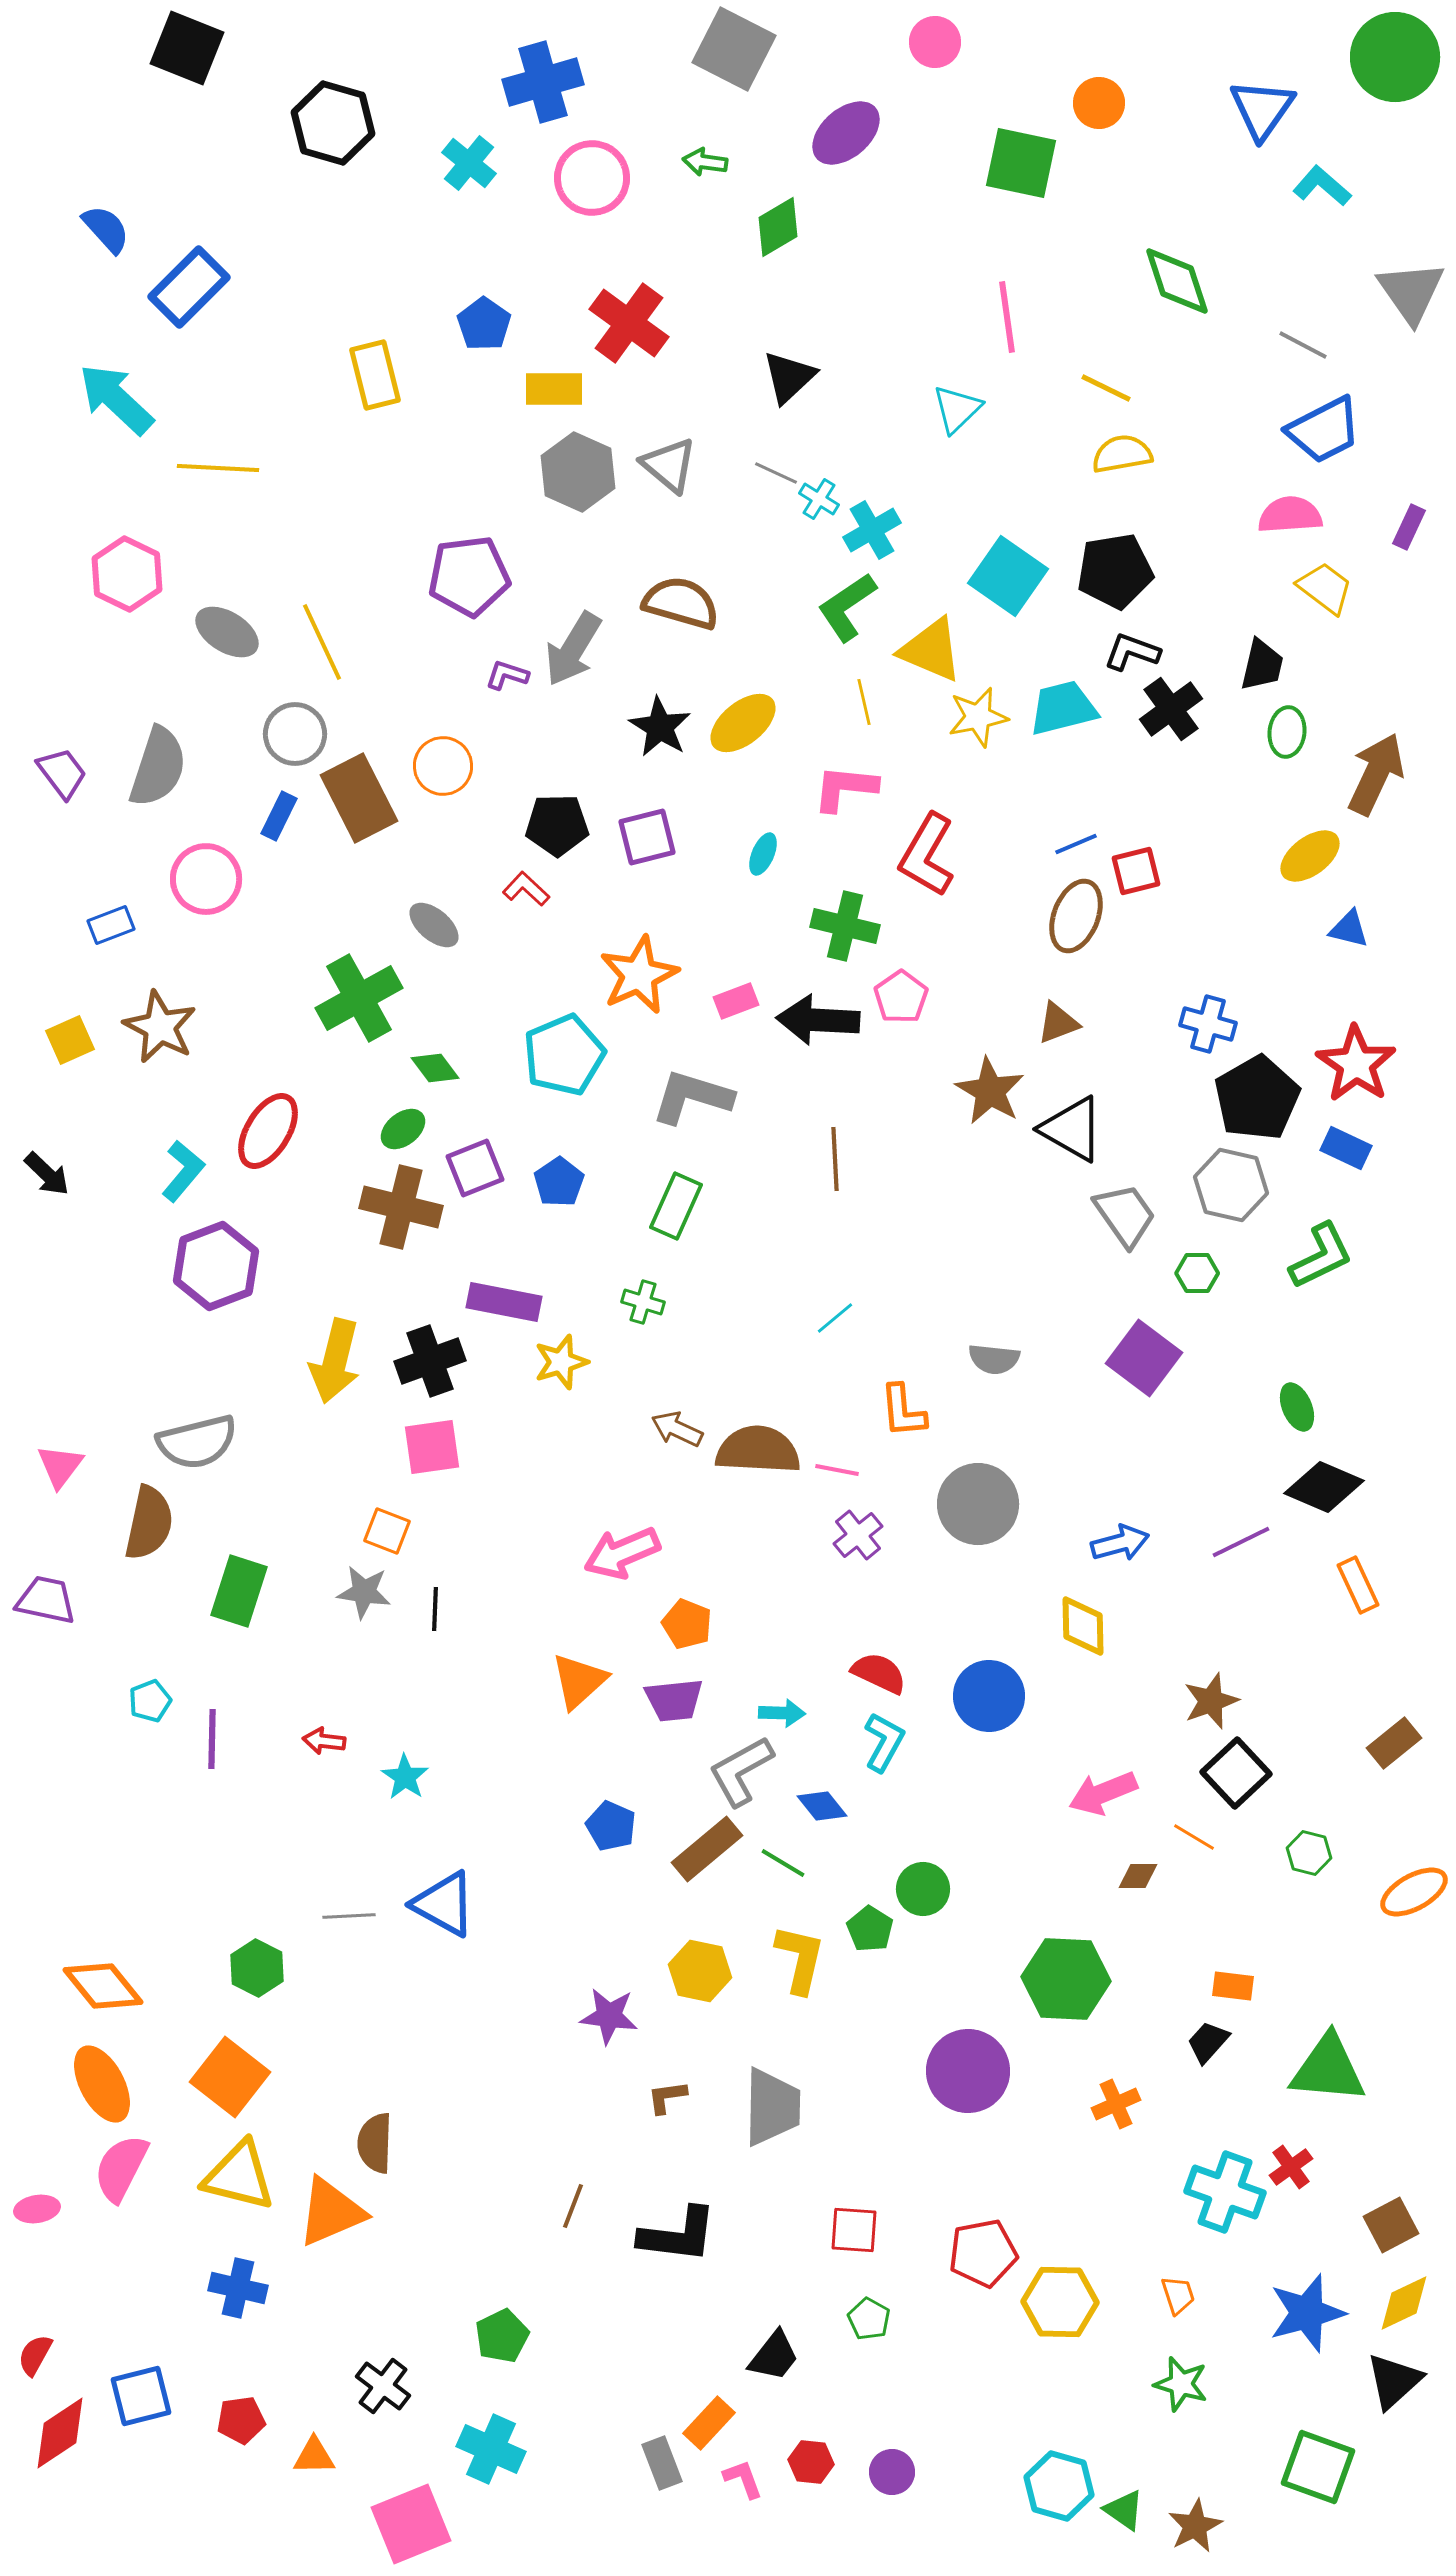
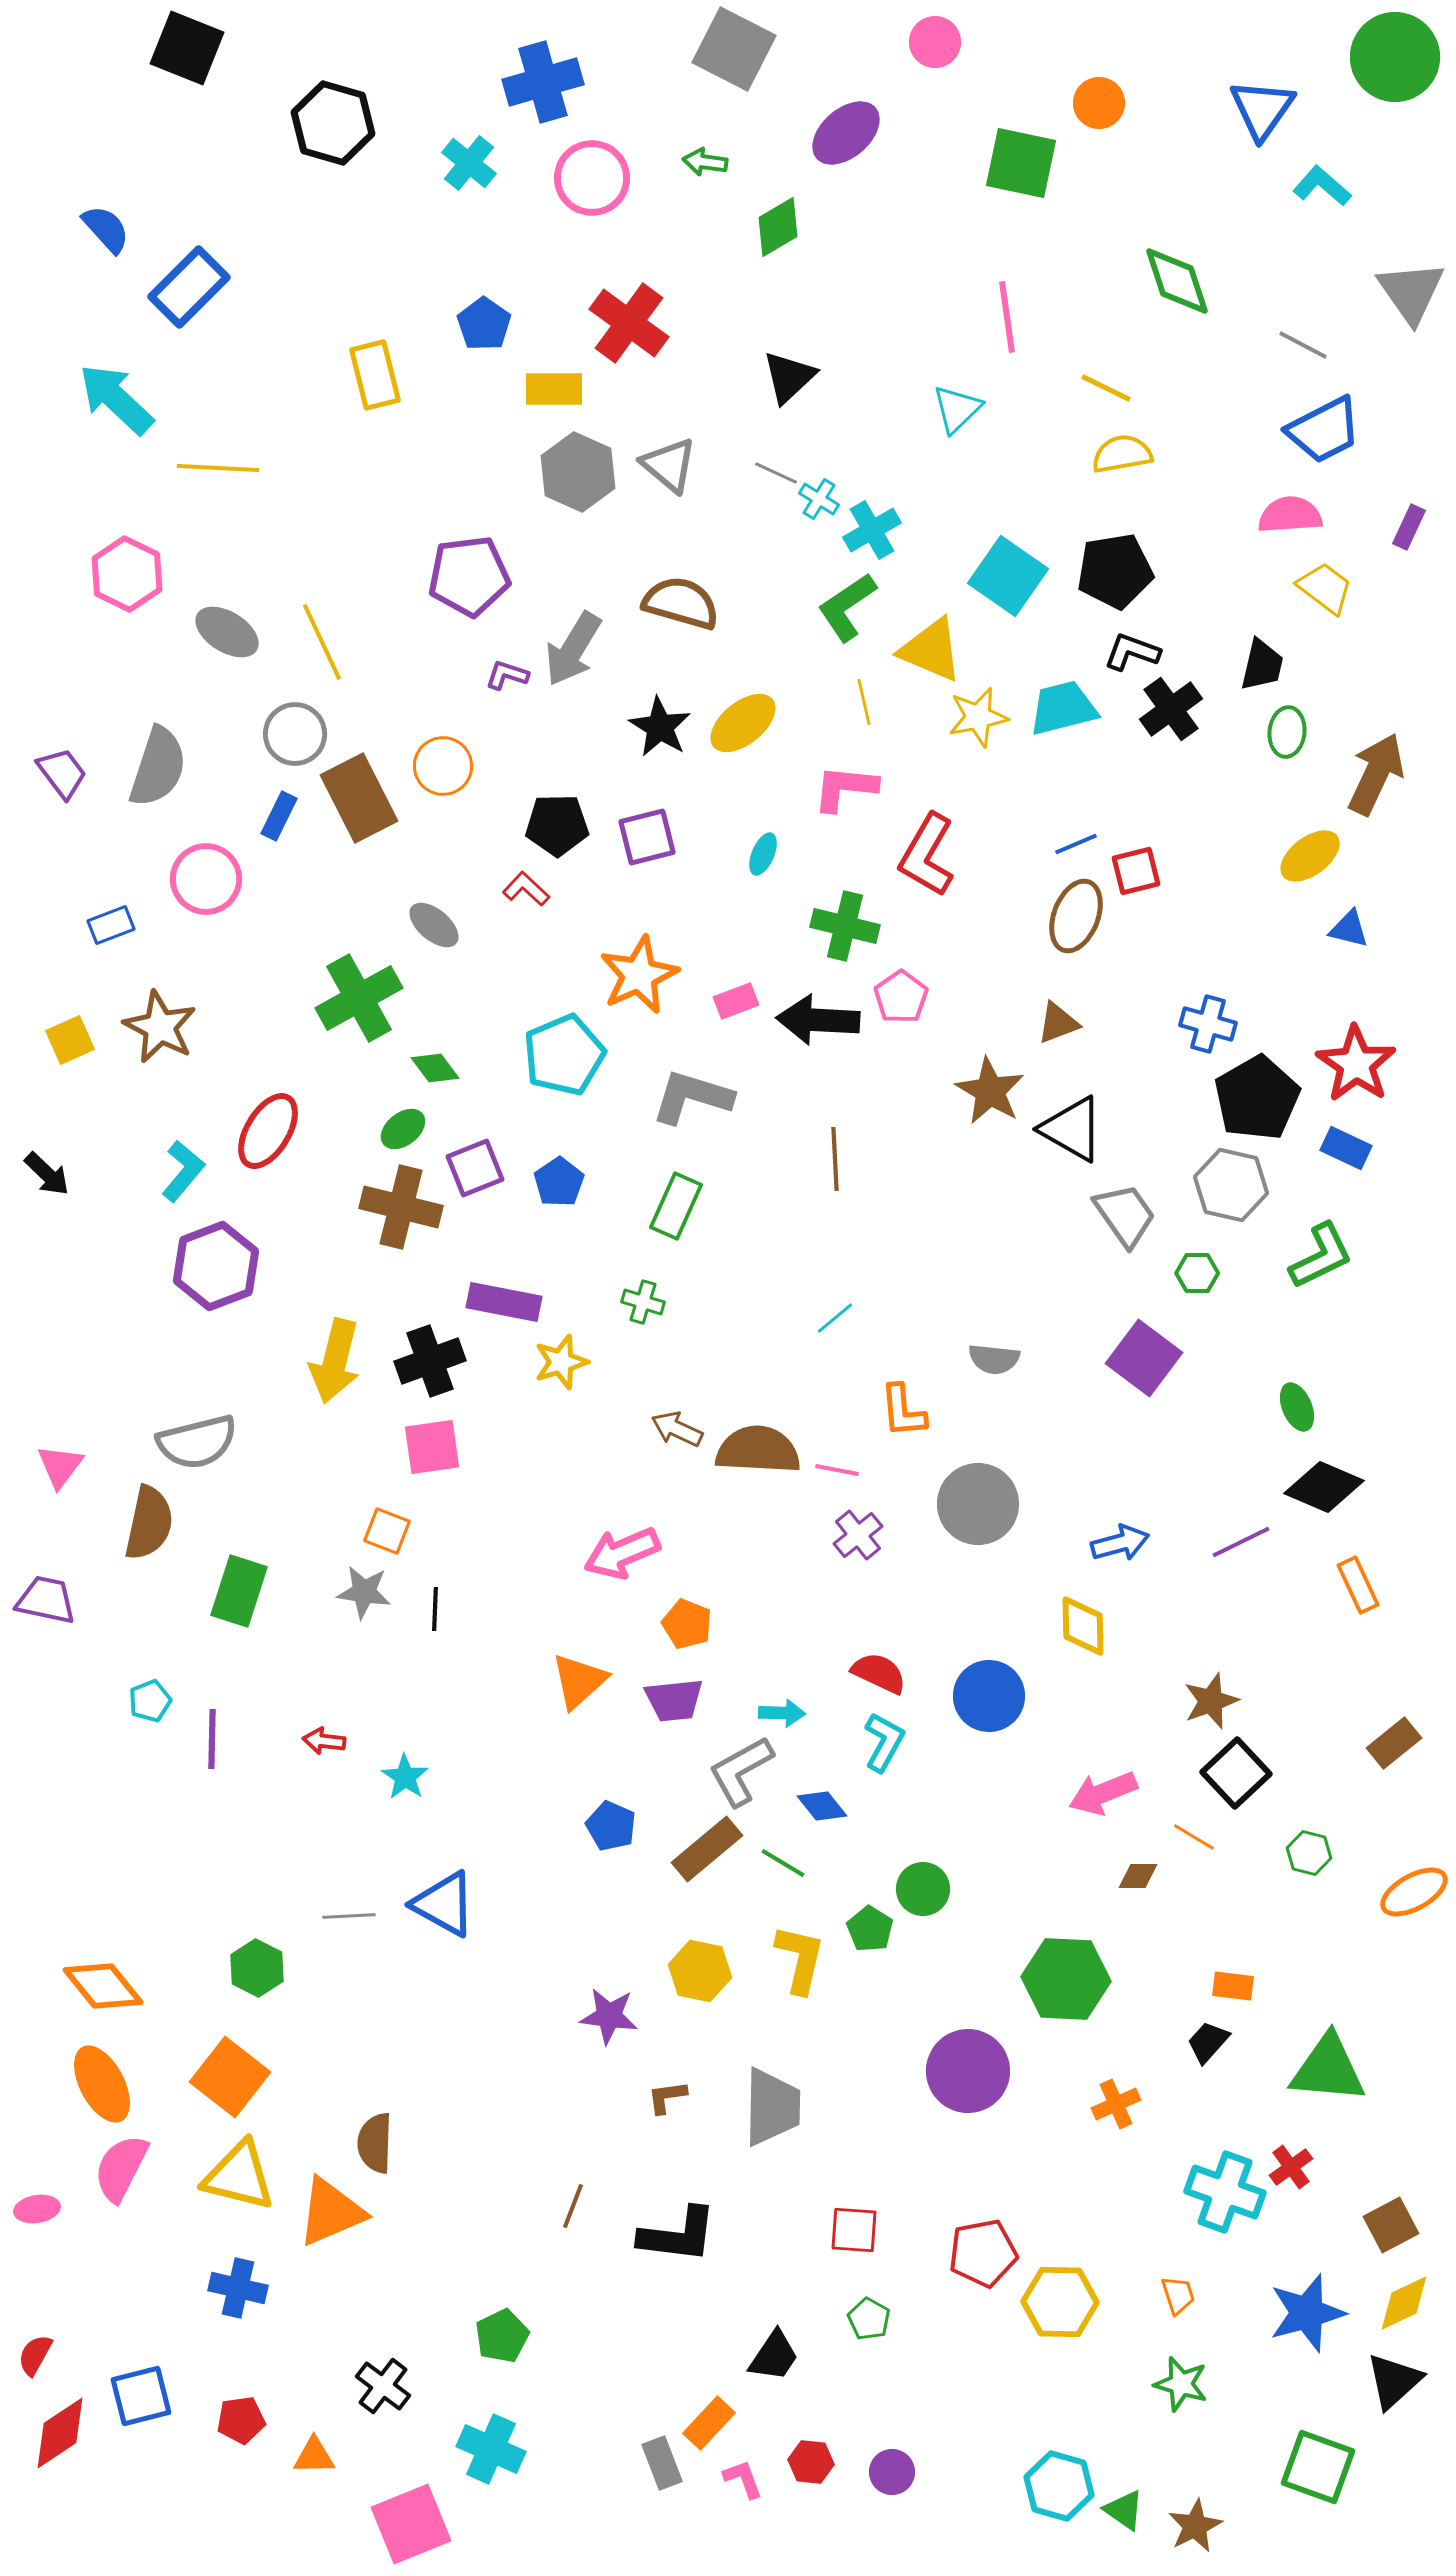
black trapezoid at (774, 2356): rotated 4 degrees counterclockwise
